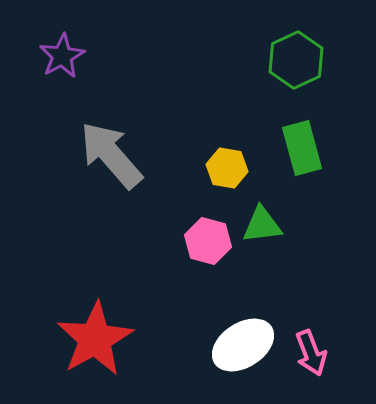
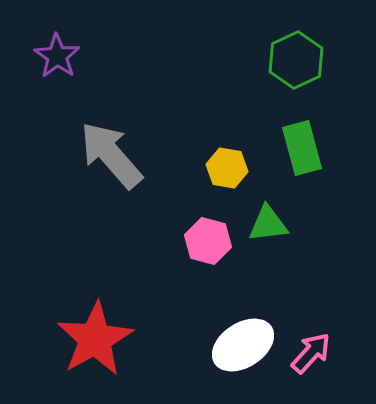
purple star: moved 5 px left; rotated 9 degrees counterclockwise
green triangle: moved 6 px right, 1 px up
pink arrow: rotated 117 degrees counterclockwise
